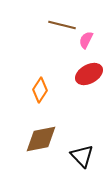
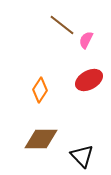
brown line: rotated 24 degrees clockwise
red ellipse: moved 6 px down
brown diamond: rotated 12 degrees clockwise
